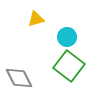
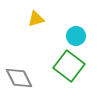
cyan circle: moved 9 px right, 1 px up
